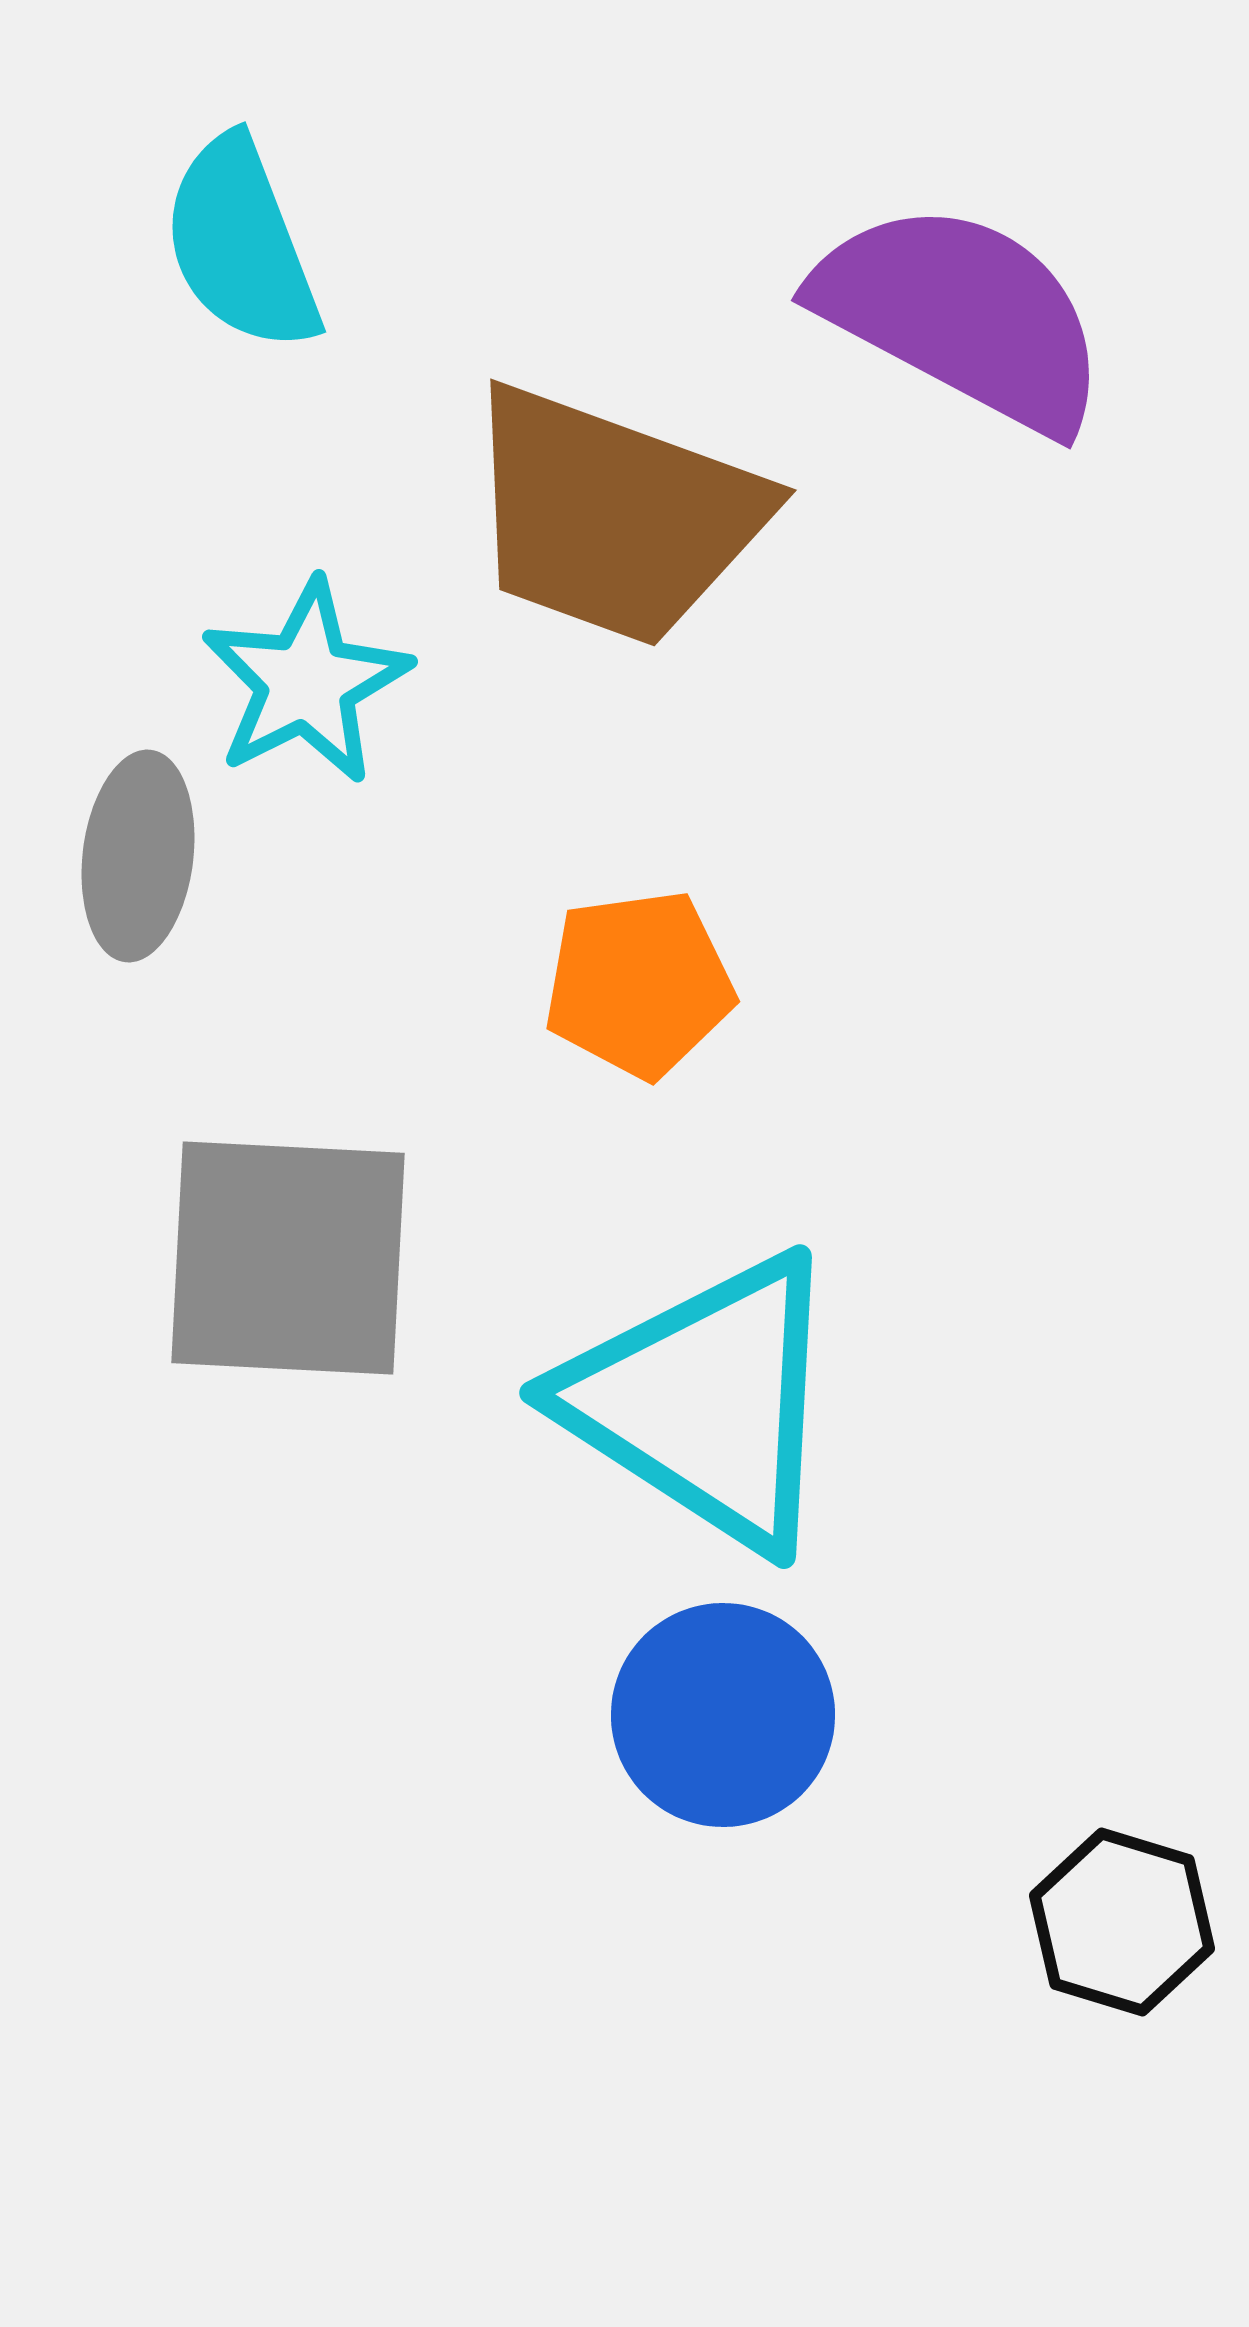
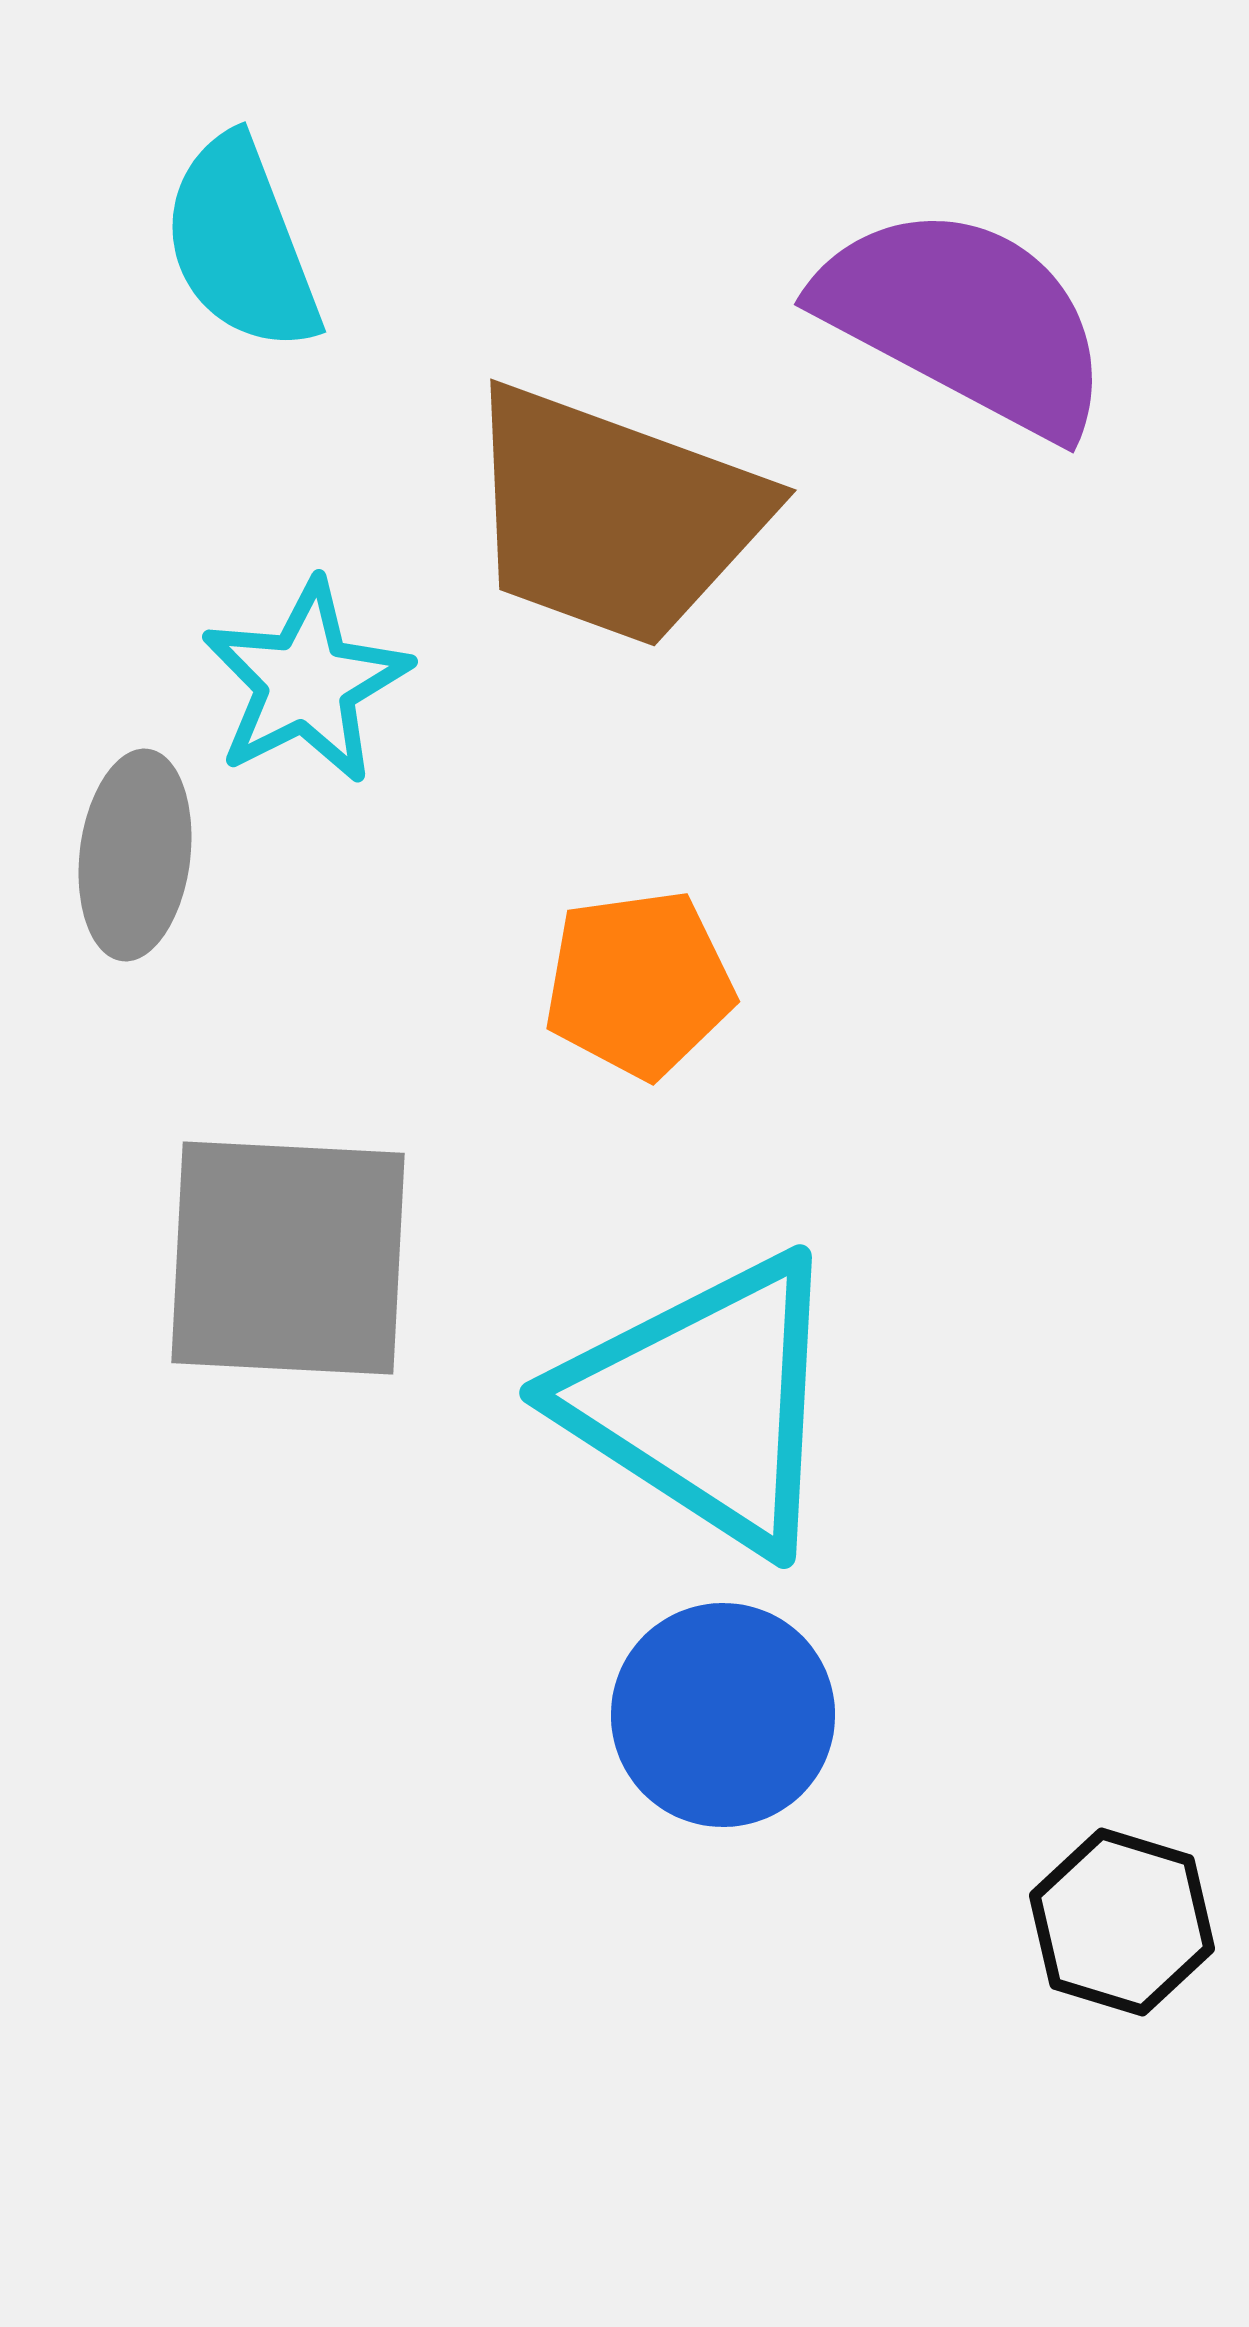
purple semicircle: moved 3 px right, 4 px down
gray ellipse: moved 3 px left, 1 px up
